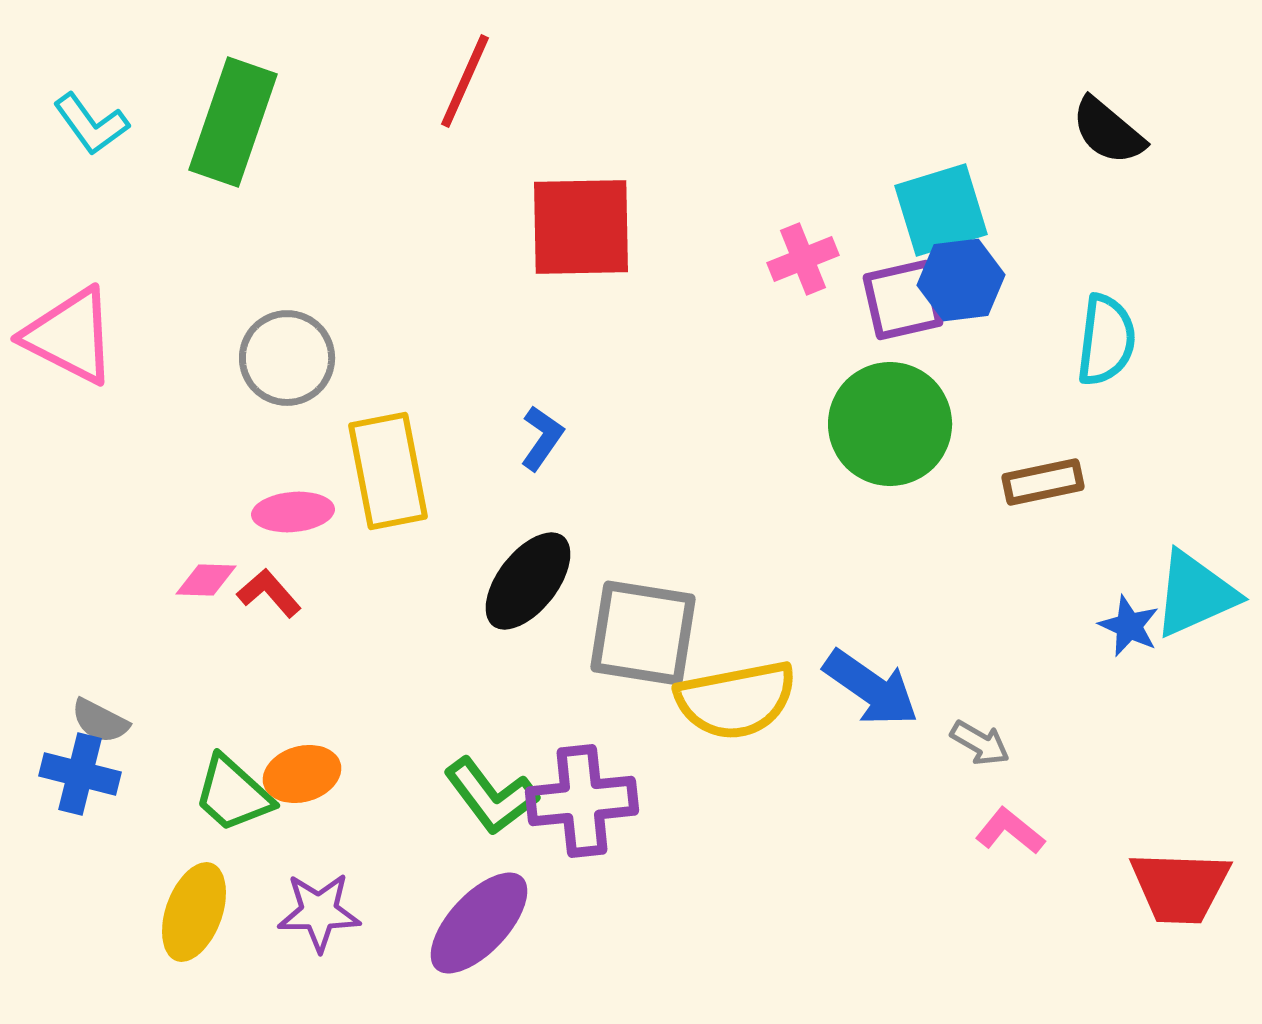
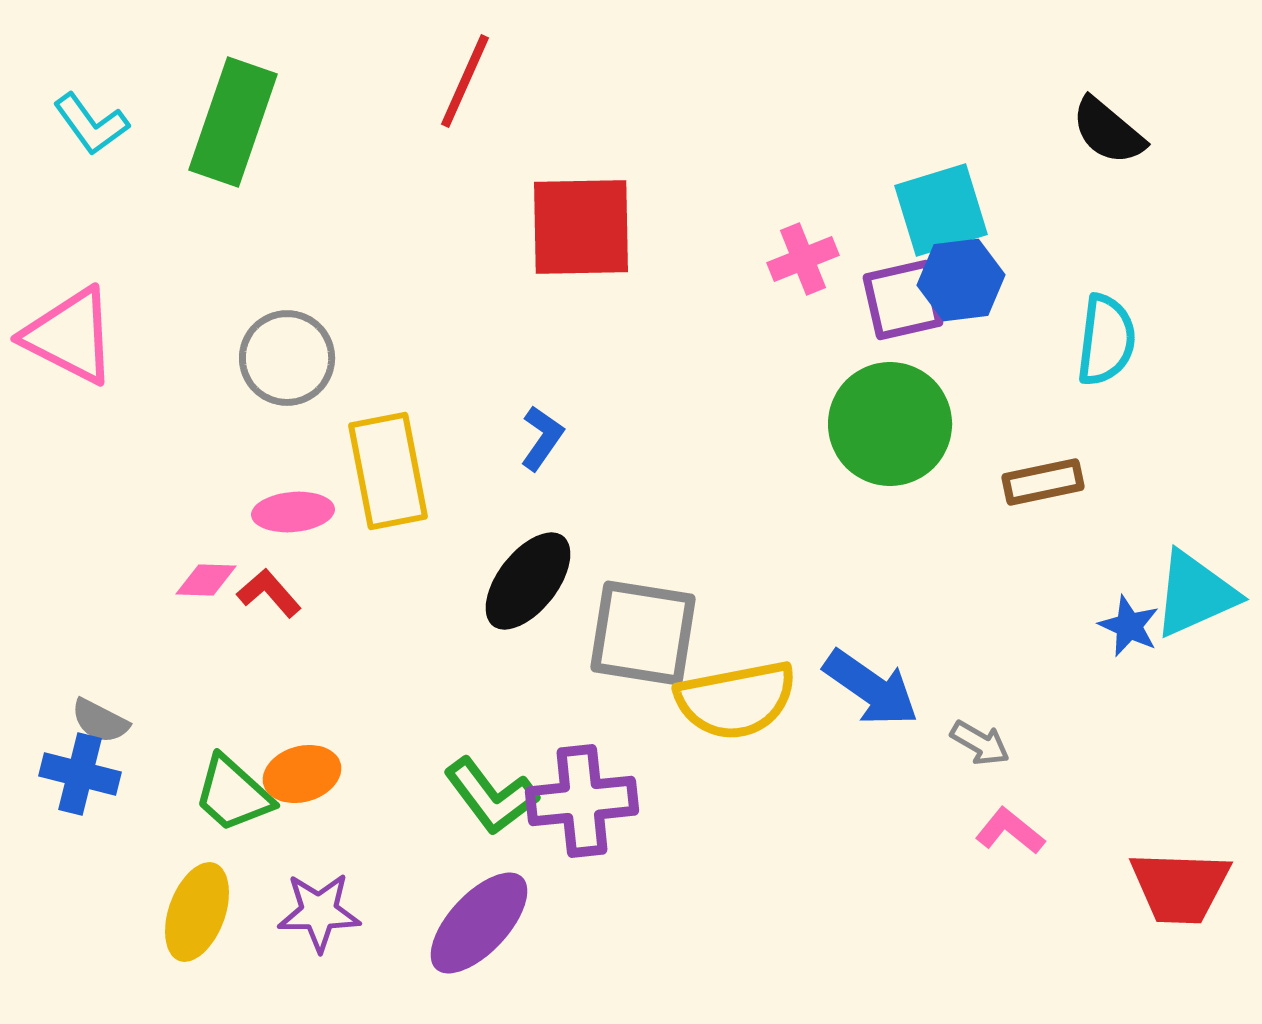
yellow ellipse: moved 3 px right
